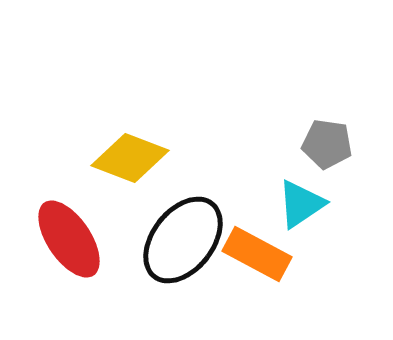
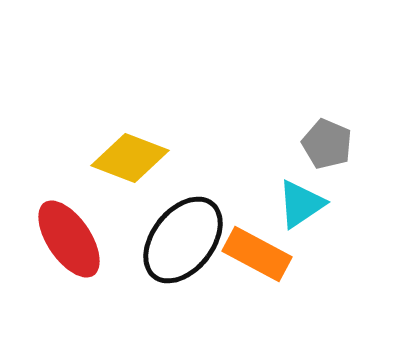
gray pentagon: rotated 15 degrees clockwise
